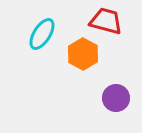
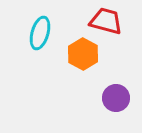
cyan ellipse: moved 2 px left, 1 px up; rotated 16 degrees counterclockwise
